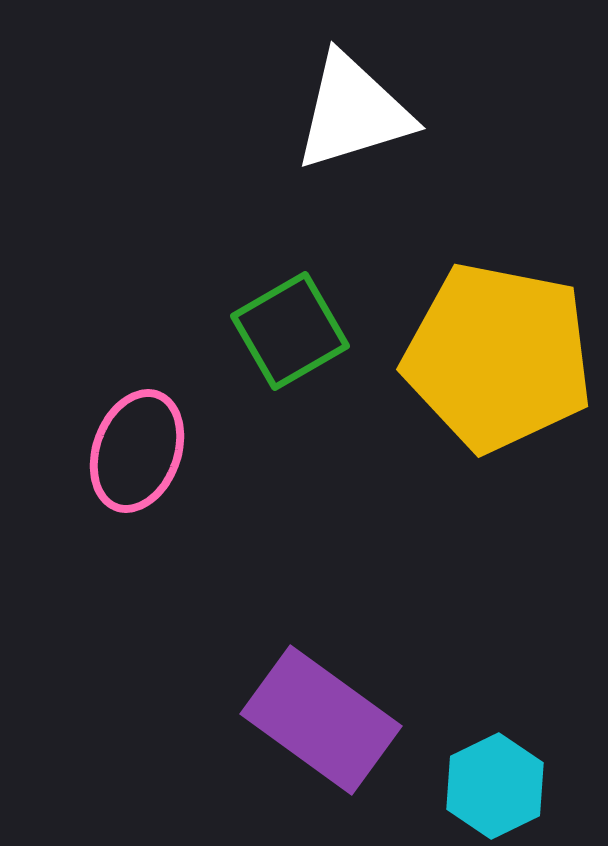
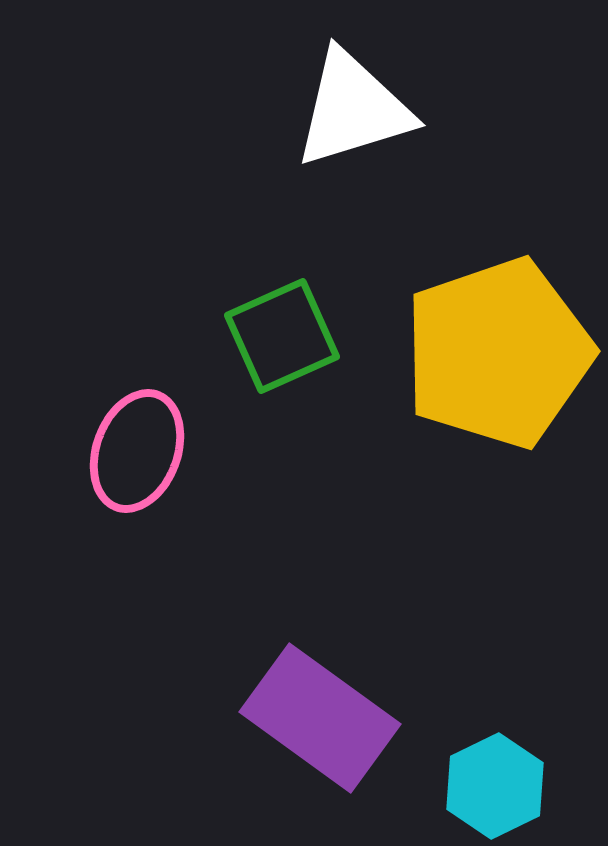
white triangle: moved 3 px up
green square: moved 8 px left, 5 px down; rotated 6 degrees clockwise
yellow pentagon: moved 4 px up; rotated 30 degrees counterclockwise
purple rectangle: moved 1 px left, 2 px up
